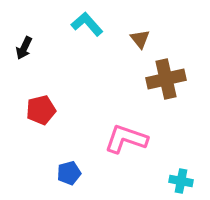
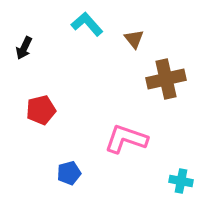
brown triangle: moved 6 px left
